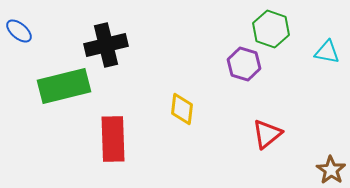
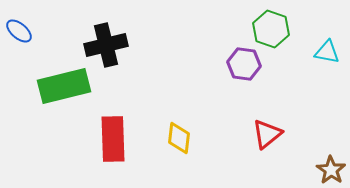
purple hexagon: rotated 8 degrees counterclockwise
yellow diamond: moved 3 px left, 29 px down
